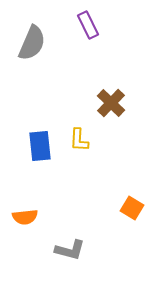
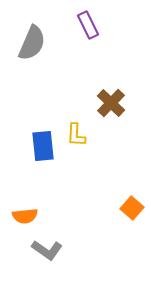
yellow L-shape: moved 3 px left, 5 px up
blue rectangle: moved 3 px right
orange square: rotated 10 degrees clockwise
orange semicircle: moved 1 px up
gray L-shape: moved 23 px left; rotated 20 degrees clockwise
